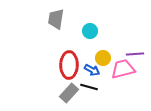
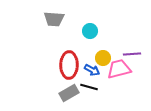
gray trapezoid: moved 2 px left; rotated 95 degrees counterclockwise
purple line: moved 3 px left
pink trapezoid: moved 4 px left
gray rectangle: rotated 18 degrees clockwise
